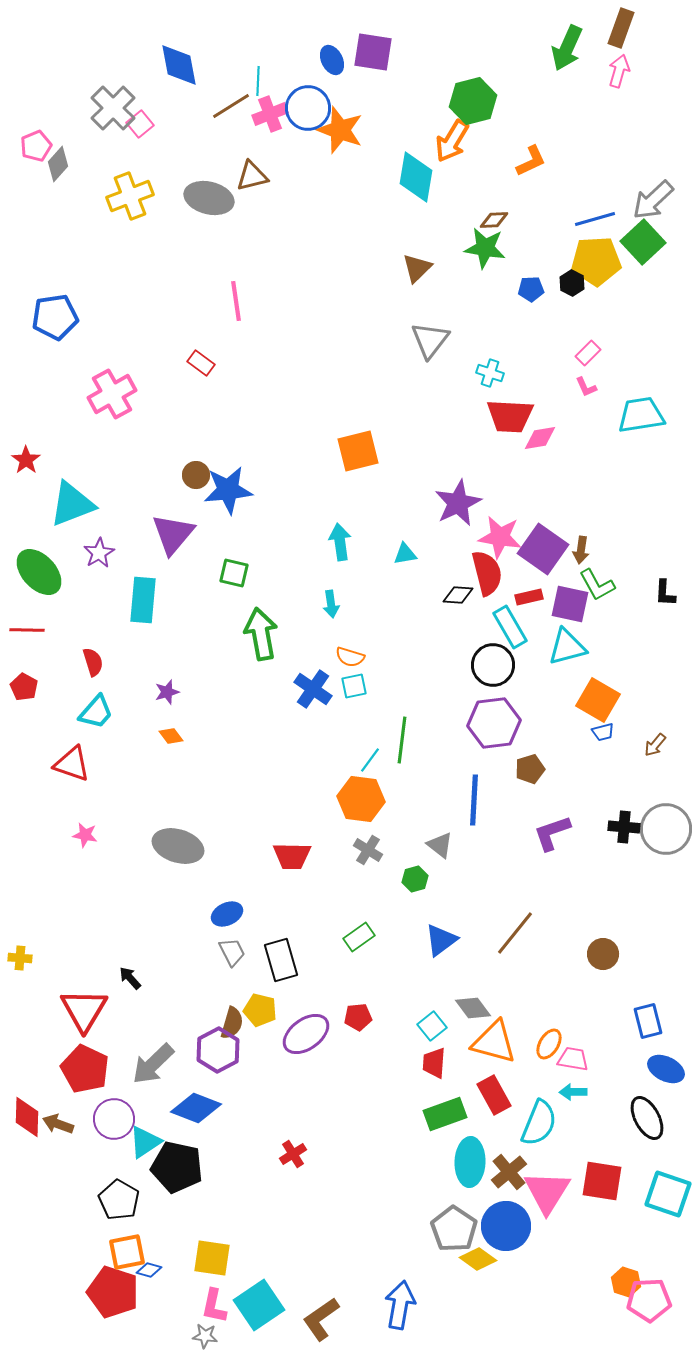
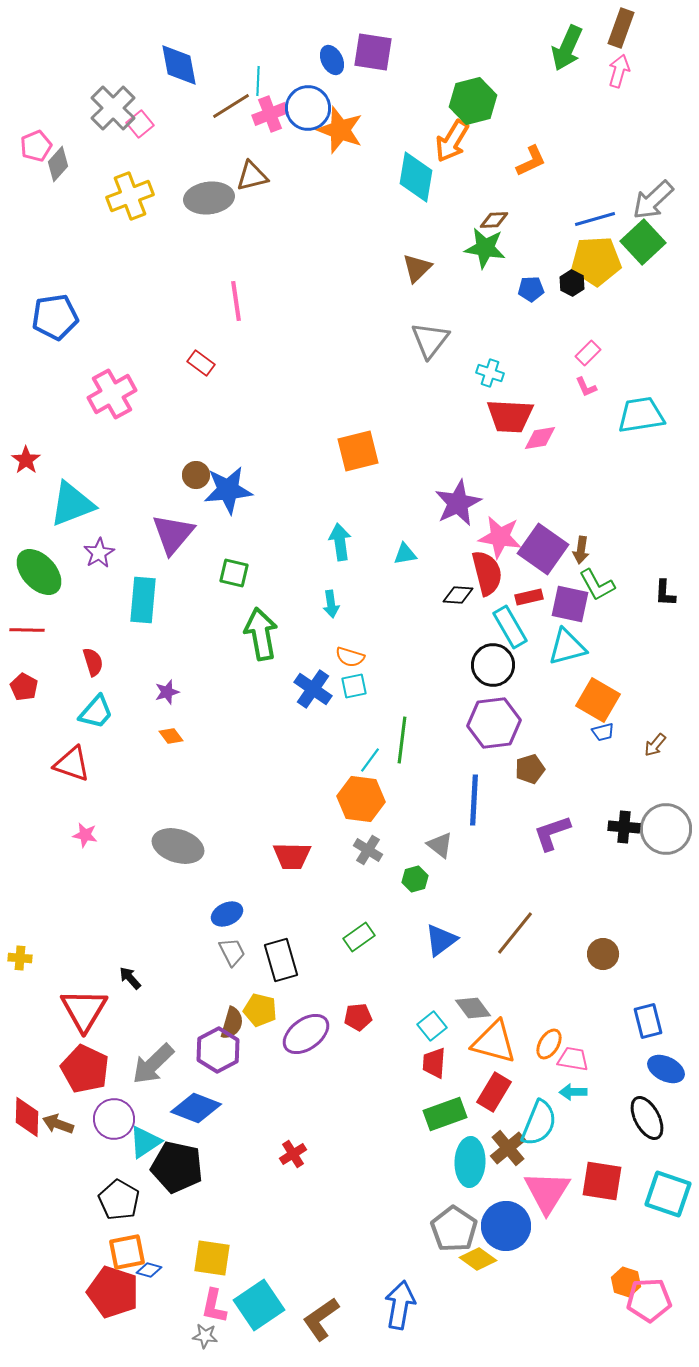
gray ellipse at (209, 198): rotated 21 degrees counterclockwise
red rectangle at (494, 1095): moved 3 px up; rotated 60 degrees clockwise
brown cross at (509, 1172): moved 1 px left, 24 px up
